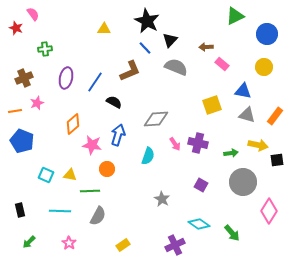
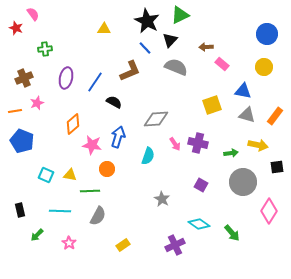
green triangle at (235, 16): moved 55 px left, 1 px up
blue arrow at (118, 135): moved 2 px down
black square at (277, 160): moved 7 px down
green arrow at (29, 242): moved 8 px right, 7 px up
